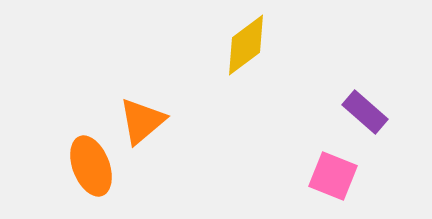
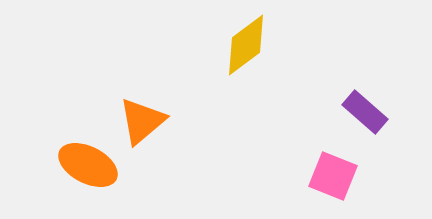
orange ellipse: moved 3 px left, 1 px up; rotated 42 degrees counterclockwise
